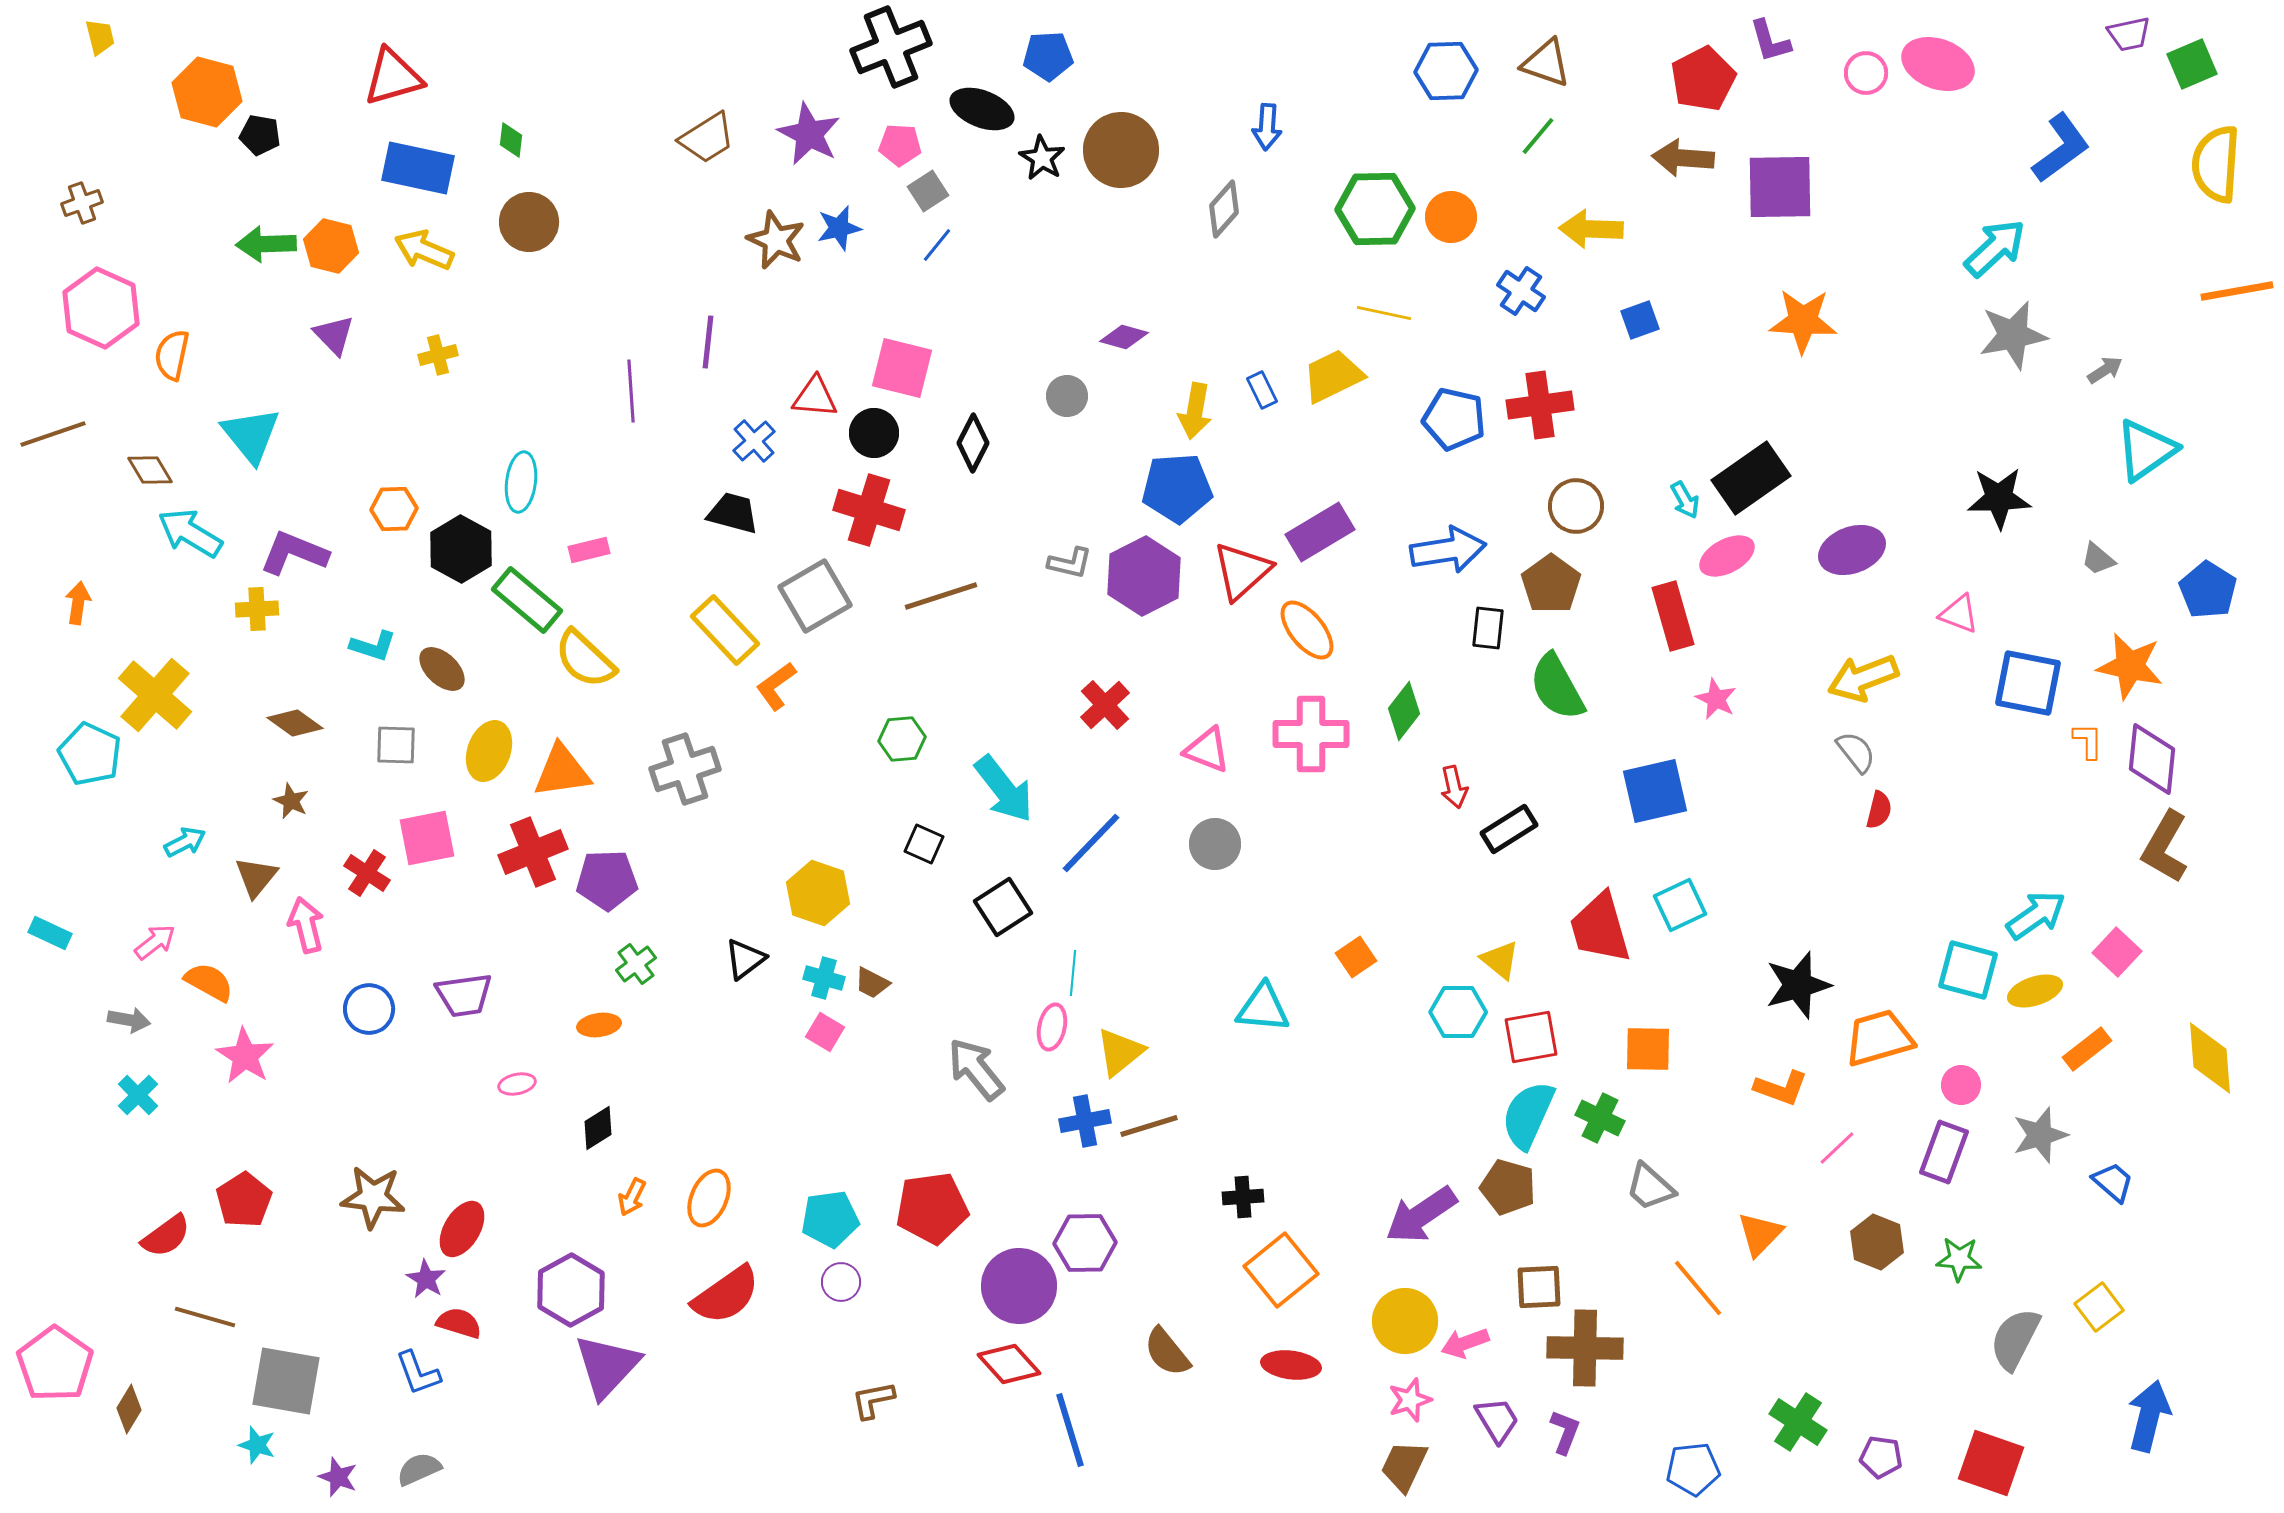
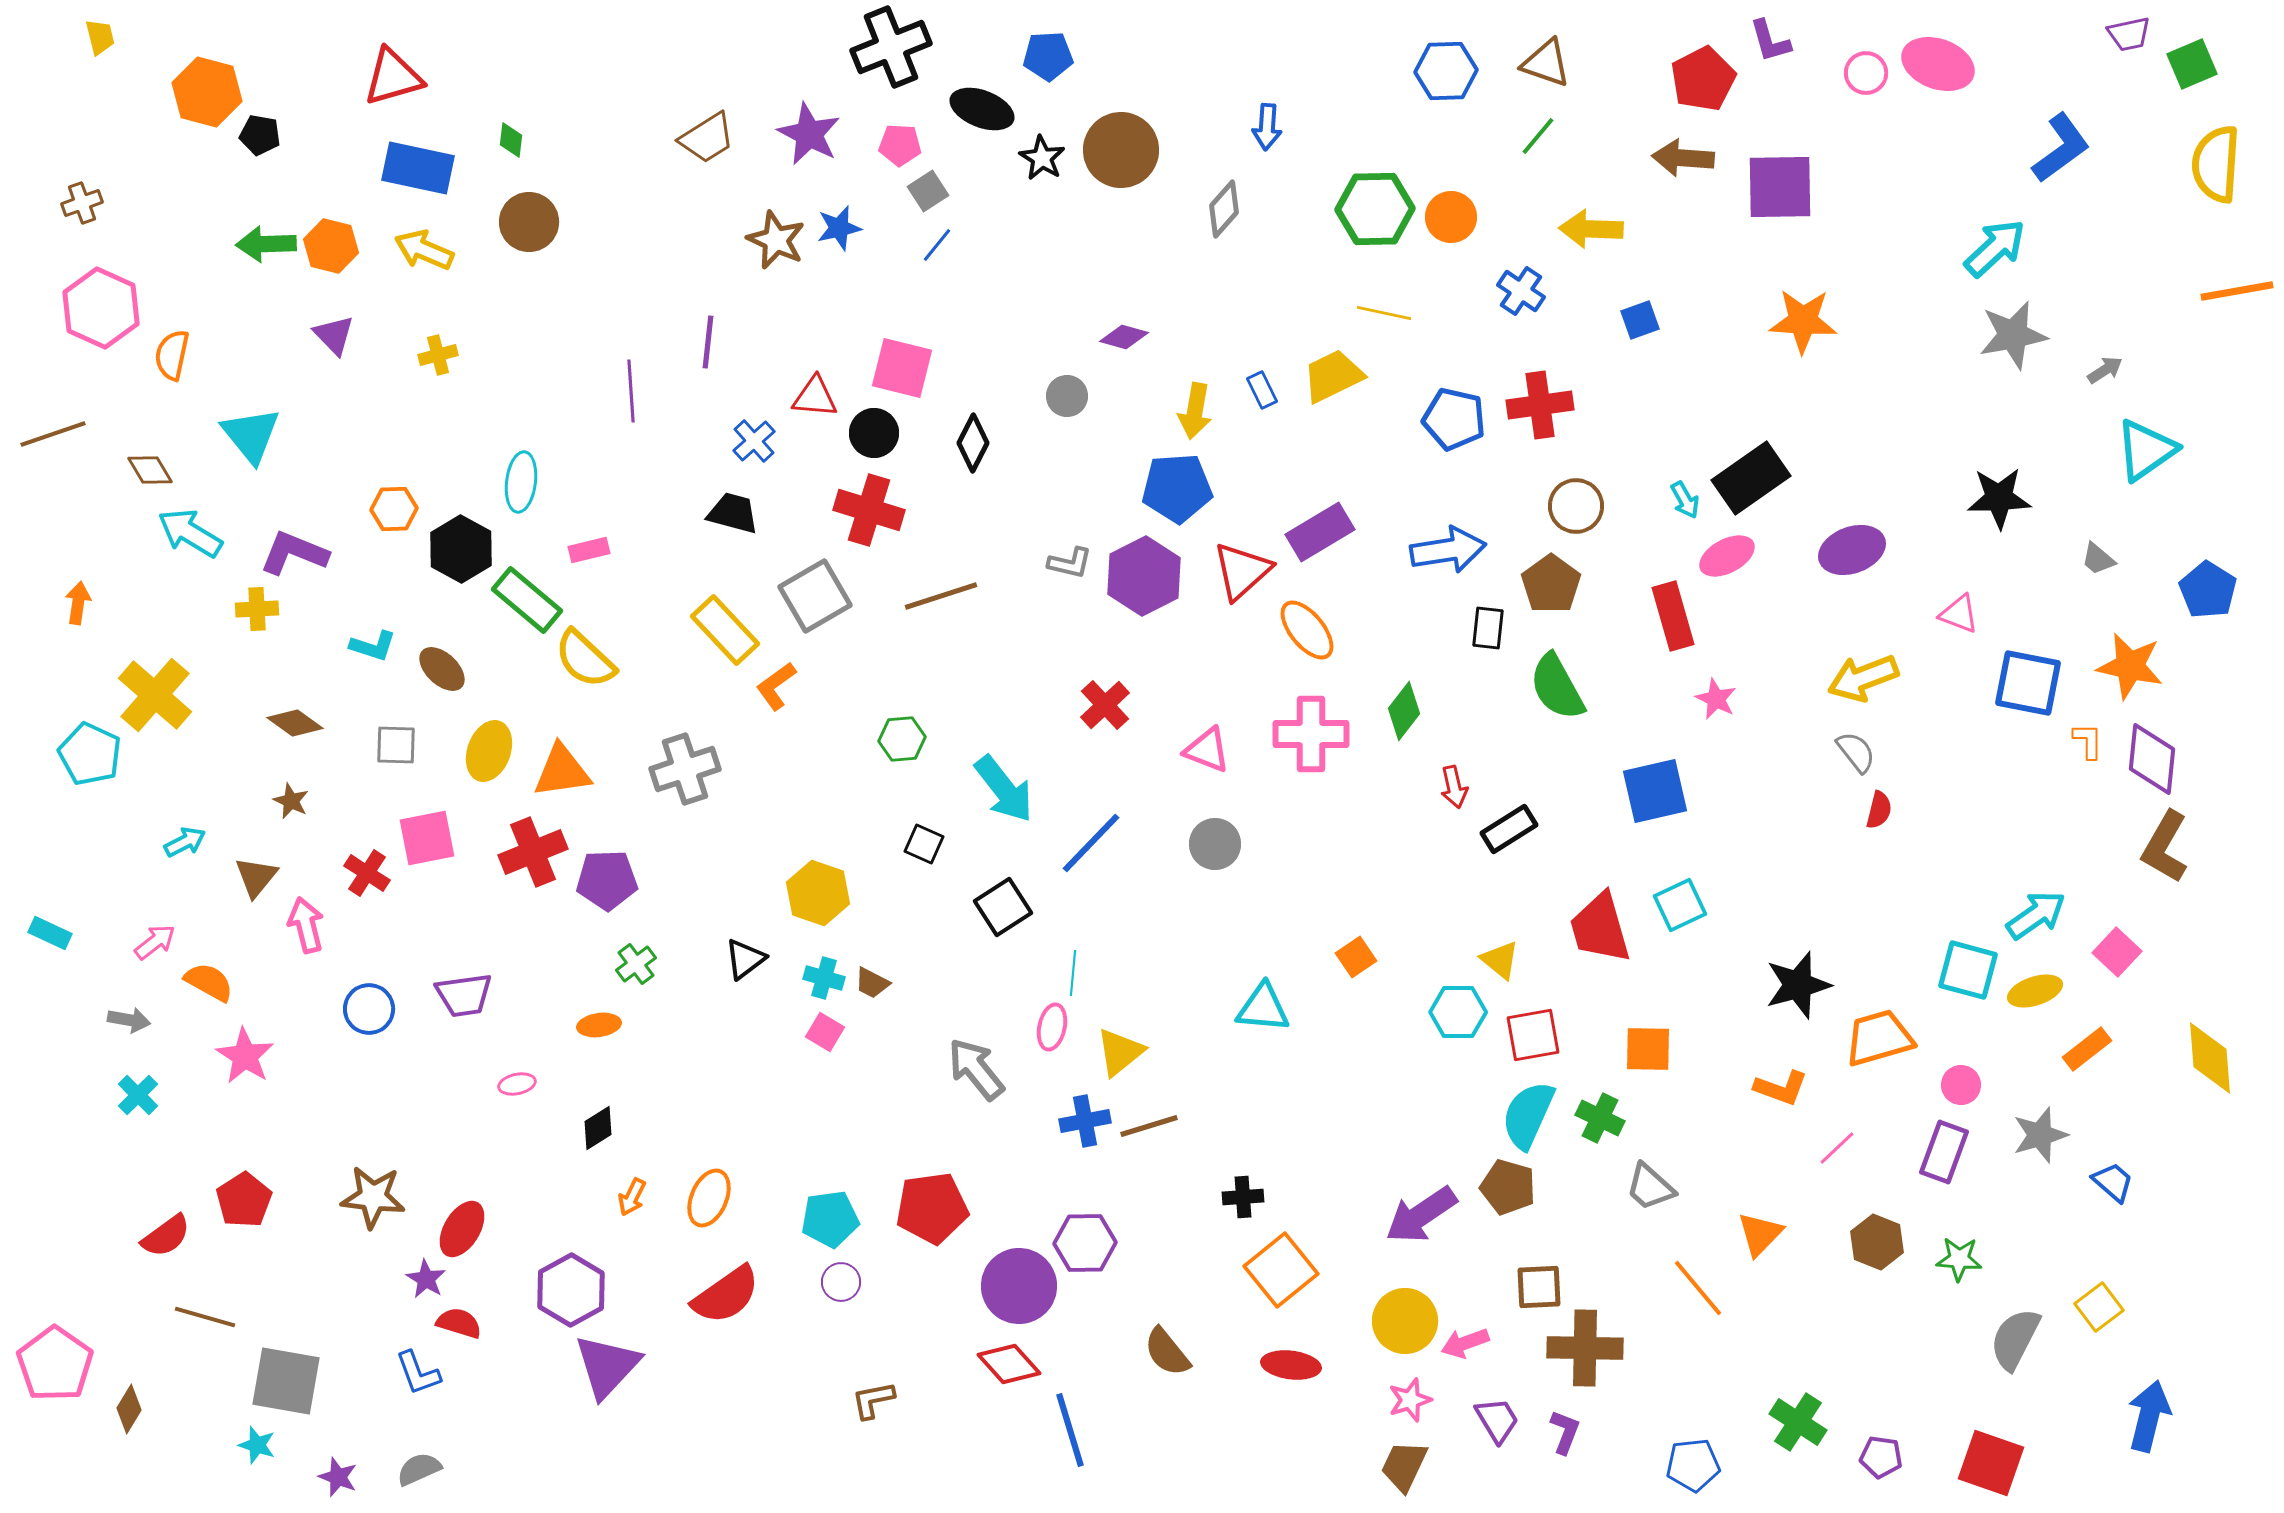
red square at (1531, 1037): moved 2 px right, 2 px up
blue pentagon at (1693, 1469): moved 4 px up
